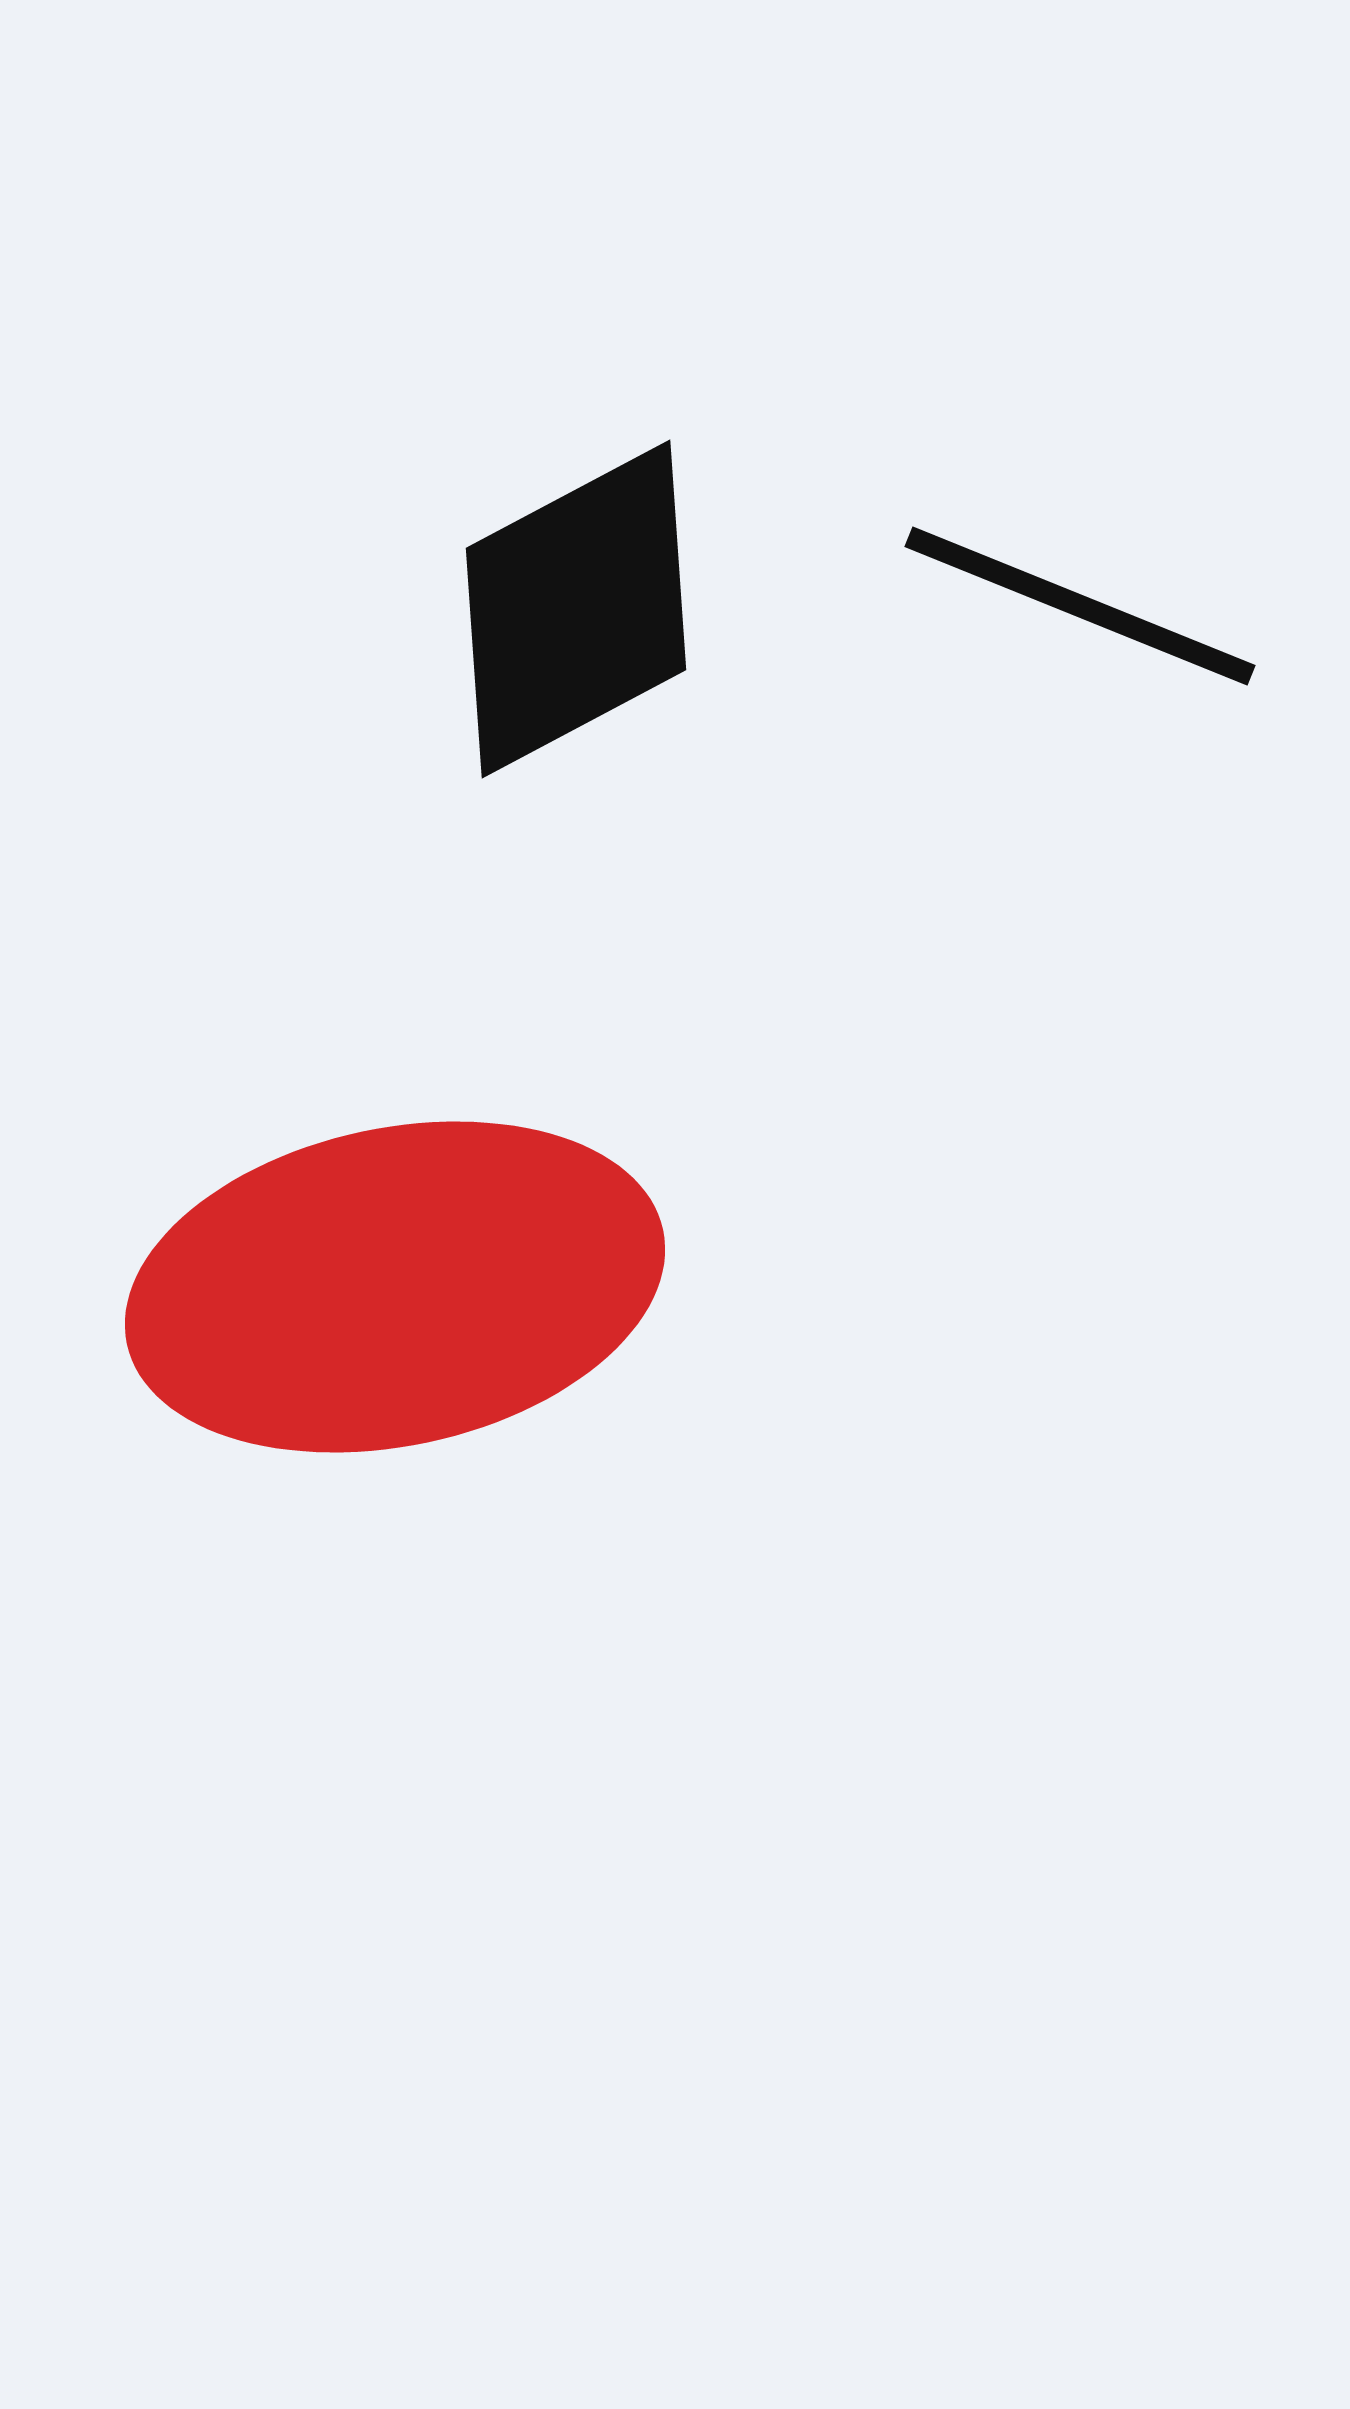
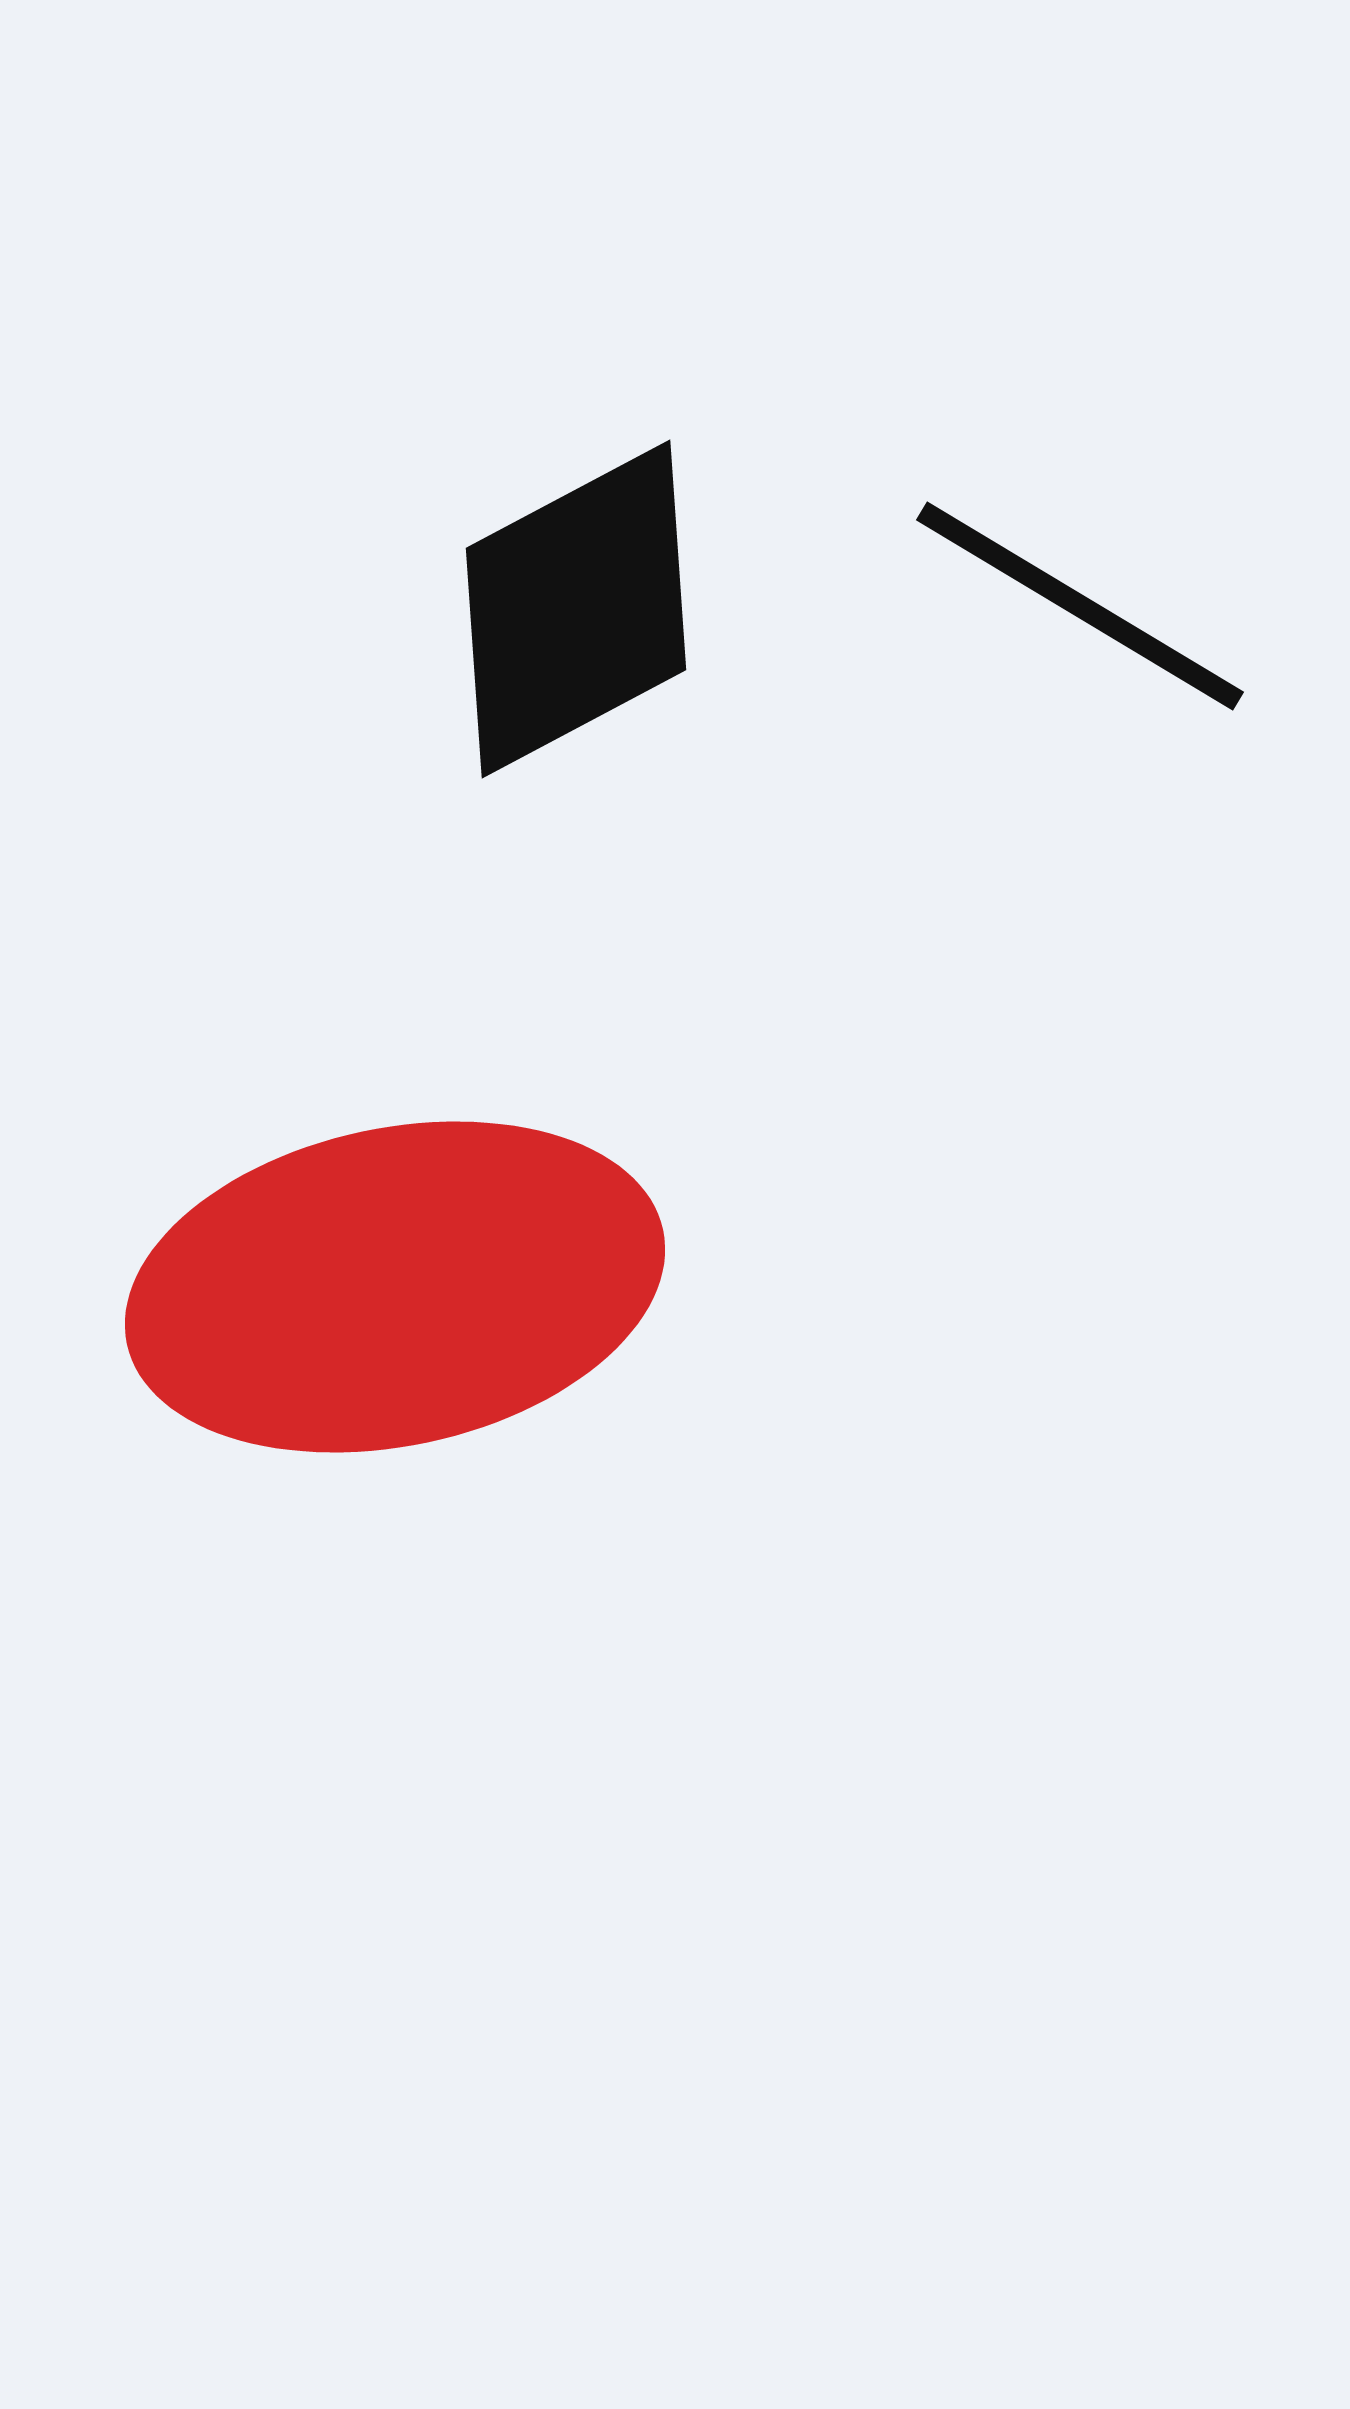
black line: rotated 9 degrees clockwise
